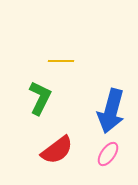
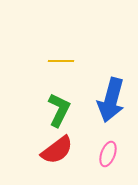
green L-shape: moved 19 px right, 12 px down
blue arrow: moved 11 px up
pink ellipse: rotated 15 degrees counterclockwise
